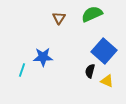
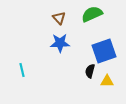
brown triangle: rotated 16 degrees counterclockwise
blue square: rotated 30 degrees clockwise
blue star: moved 17 px right, 14 px up
cyan line: rotated 32 degrees counterclockwise
yellow triangle: rotated 24 degrees counterclockwise
